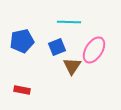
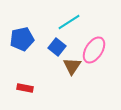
cyan line: rotated 35 degrees counterclockwise
blue pentagon: moved 2 px up
blue square: rotated 30 degrees counterclockwise
red rectangle: moved 3 px right, 2 px up
